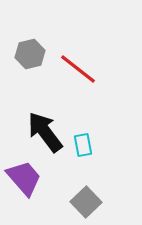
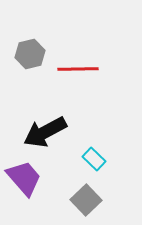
red line: rotated 39 degrees counterclockwise
black arrow: rotated 81 degrees counterclockwise
cyan rectangle: moved 11 px right, 14 px down; rotated 35 degrees counterclockwise
gray square: moved 2 px up
